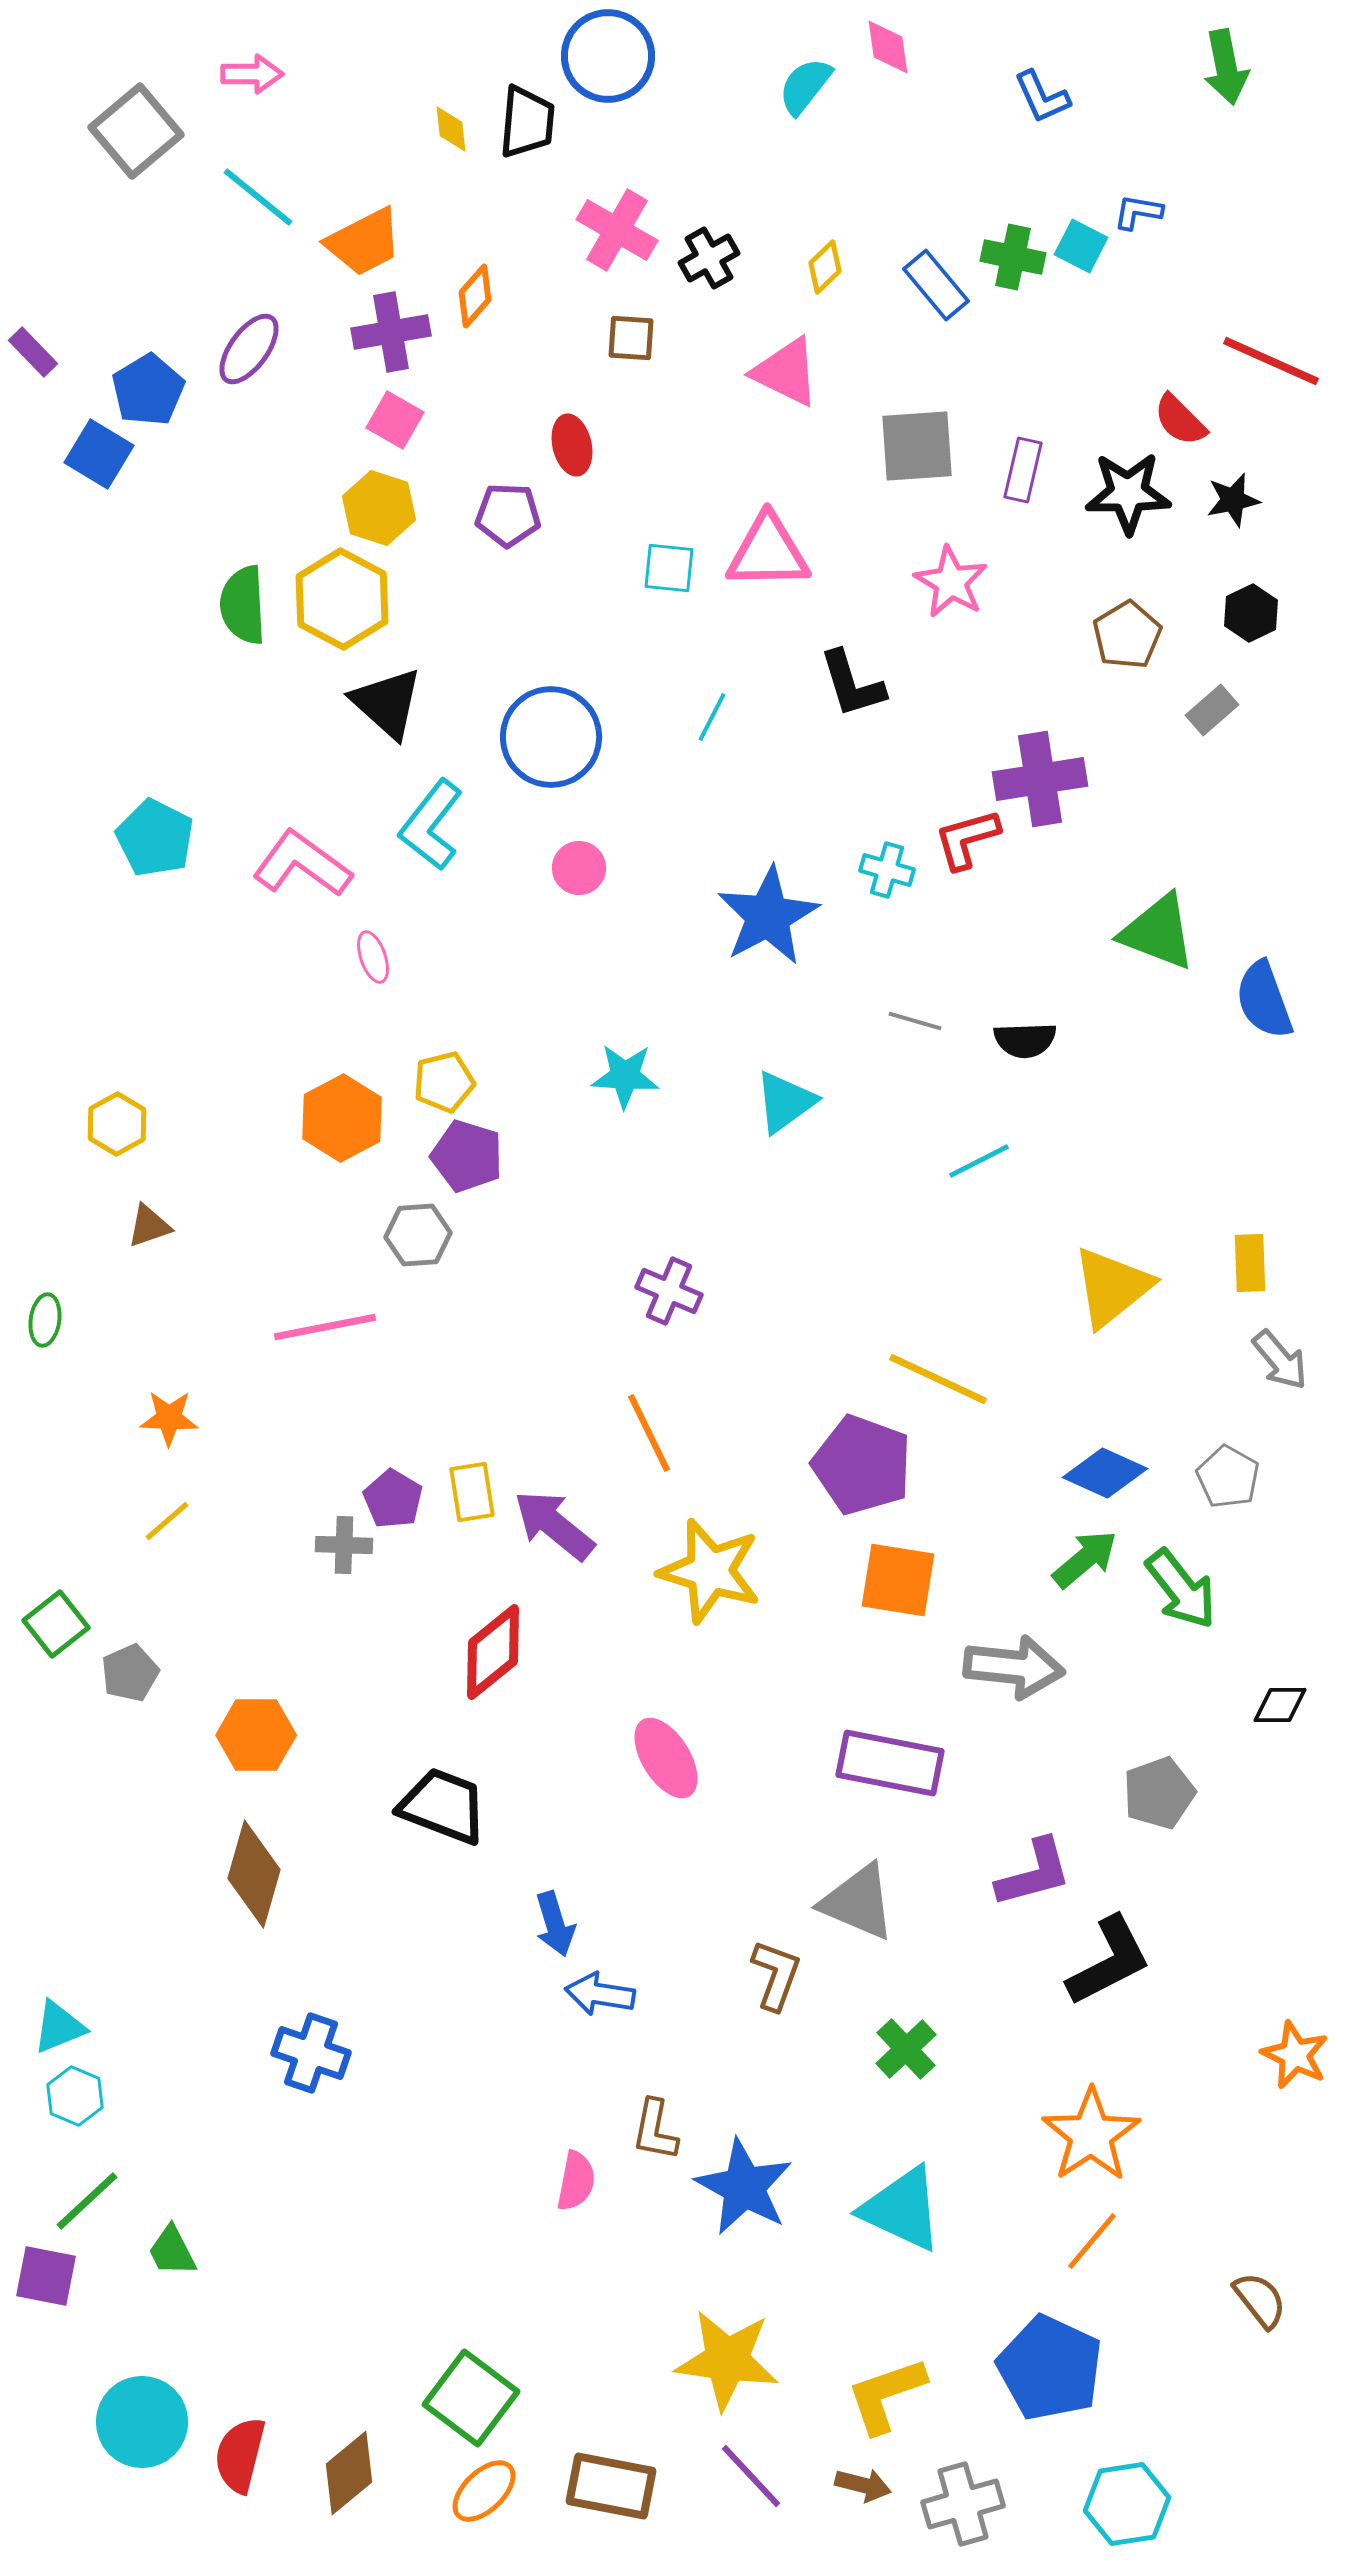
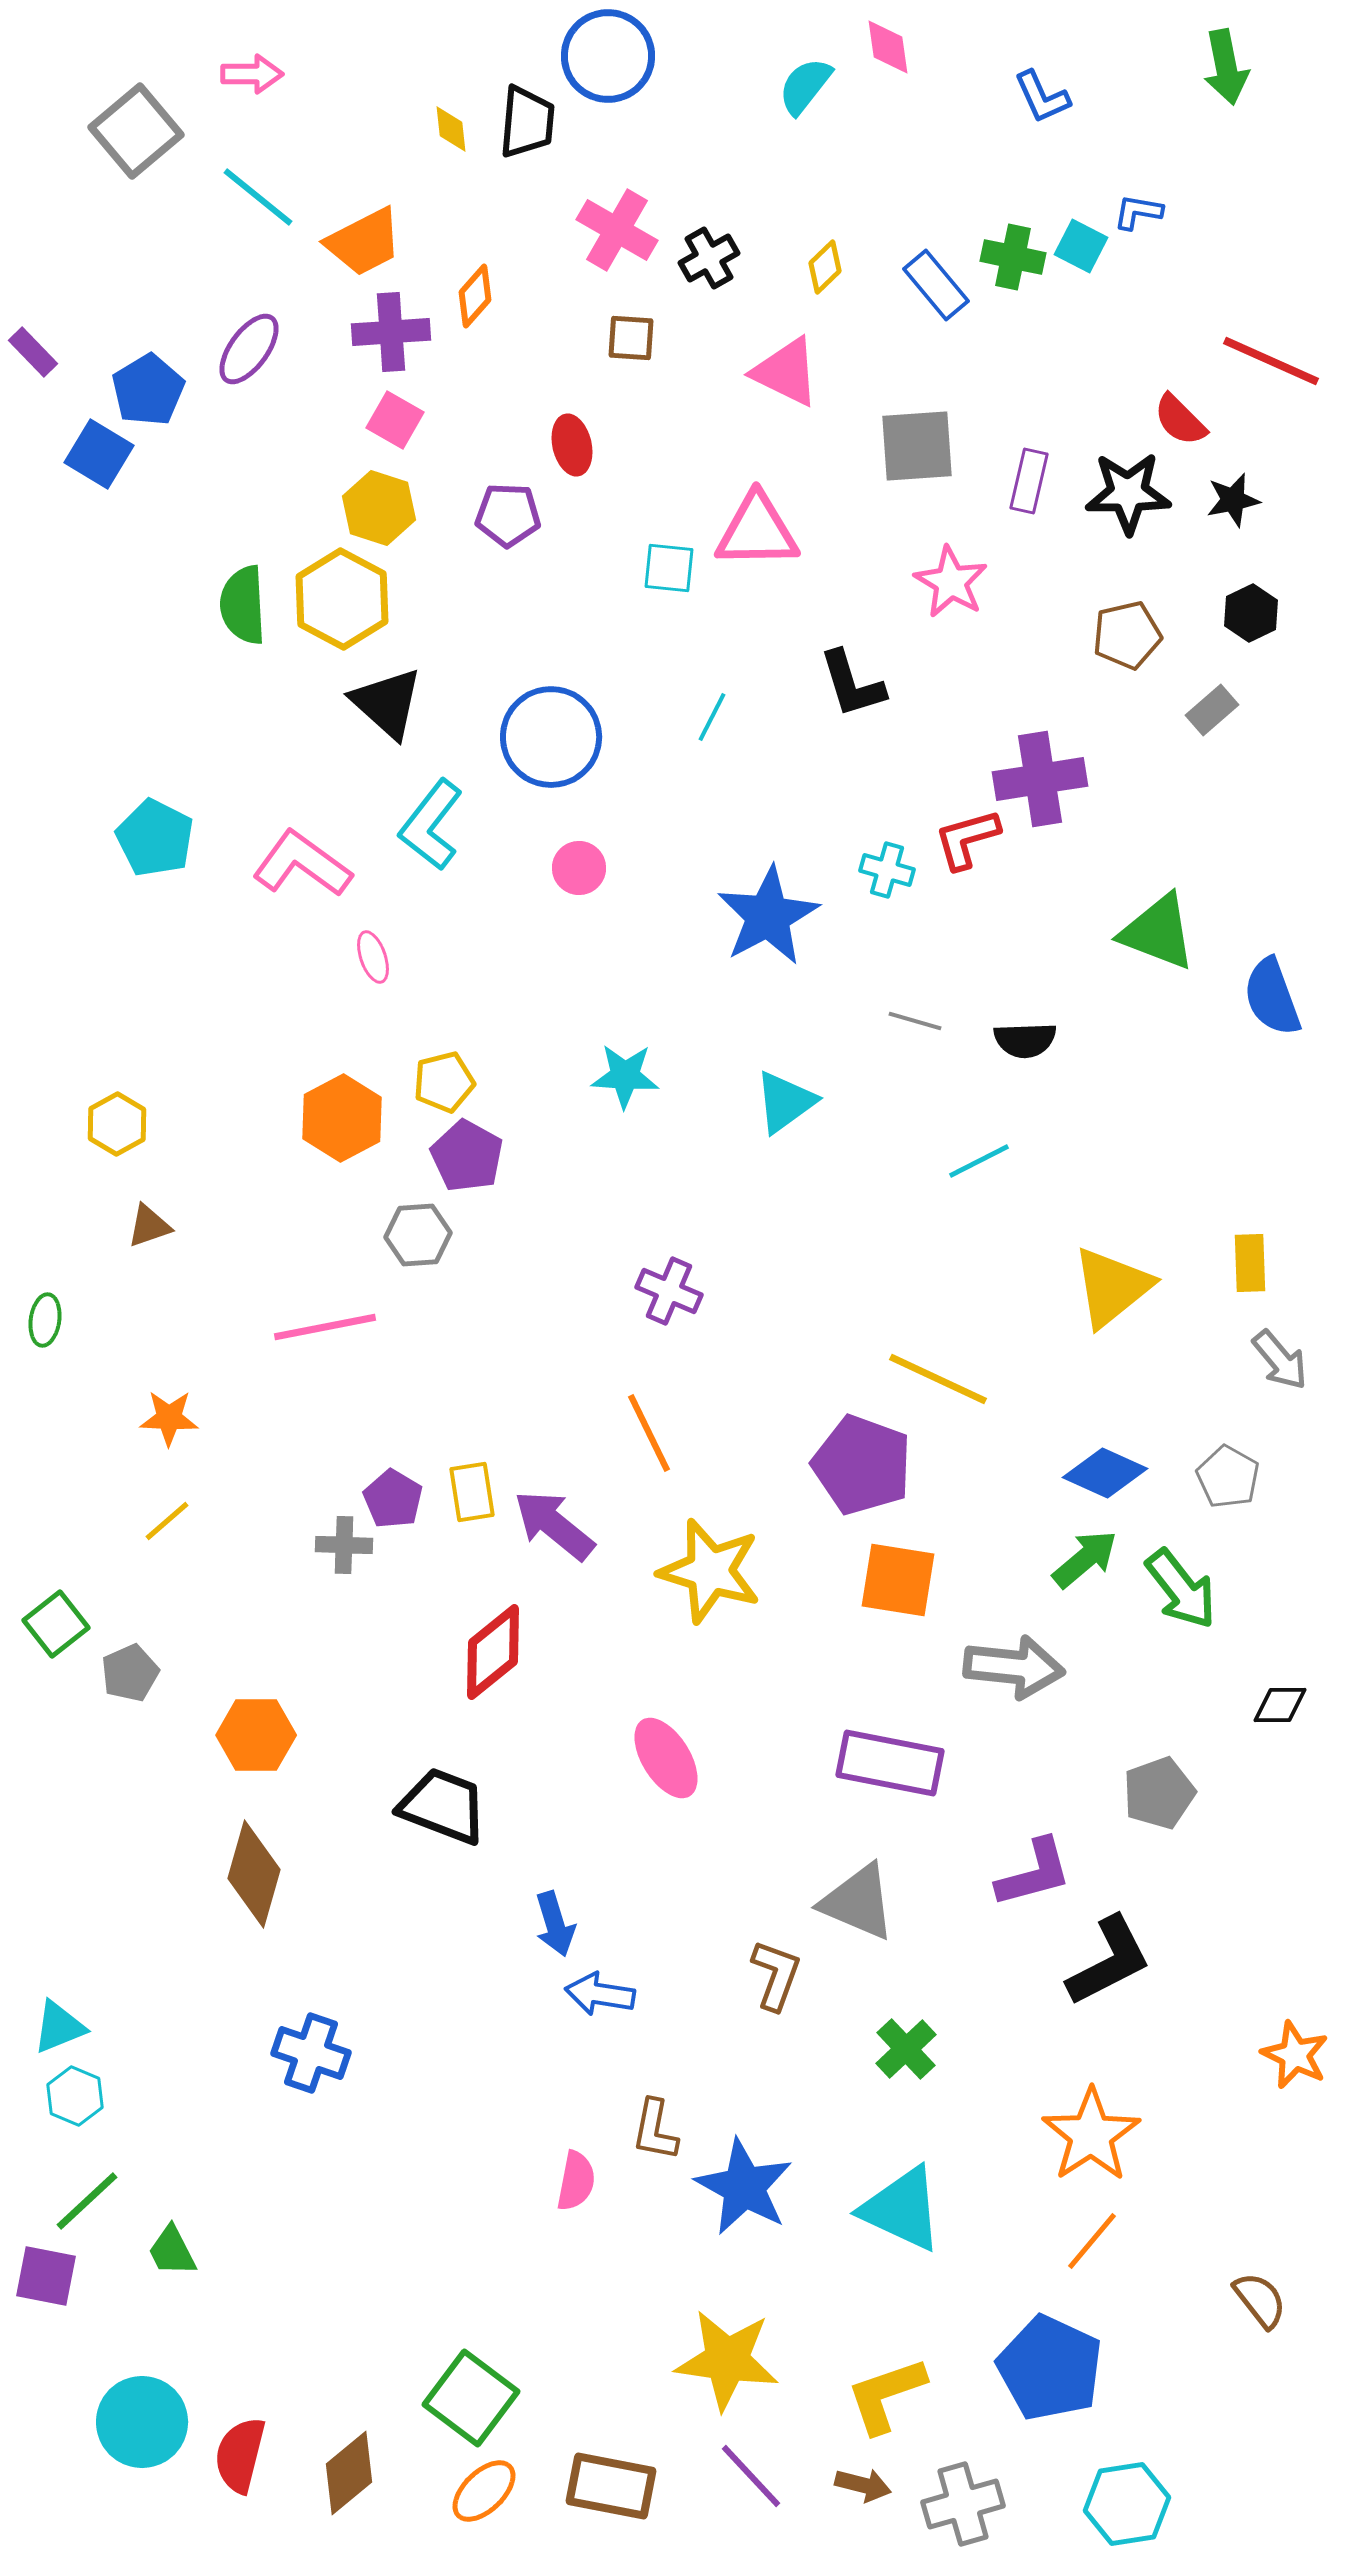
purple cross at (391, 332): rotated 6 degrees clockwise
purple rectangle at (1023, 470): moved 6 px right, 11 px down
pink triangle at (768, 552): moved 11 px left, 21 px up
brown pentagon at (1127, 635): rotated 18 degrees clockwise
blue semicircle at (1264, 1000): moved 8 px right, 3 px up
purple pentagon at (467, 1156): rotated 12 degrees clockwise
